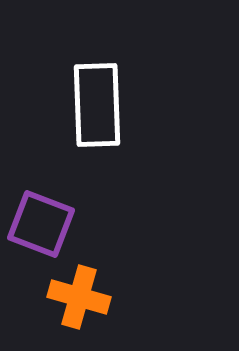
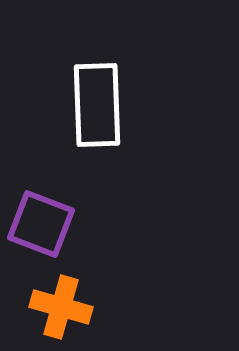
orange cross: moved 18 px left, 10 px down
